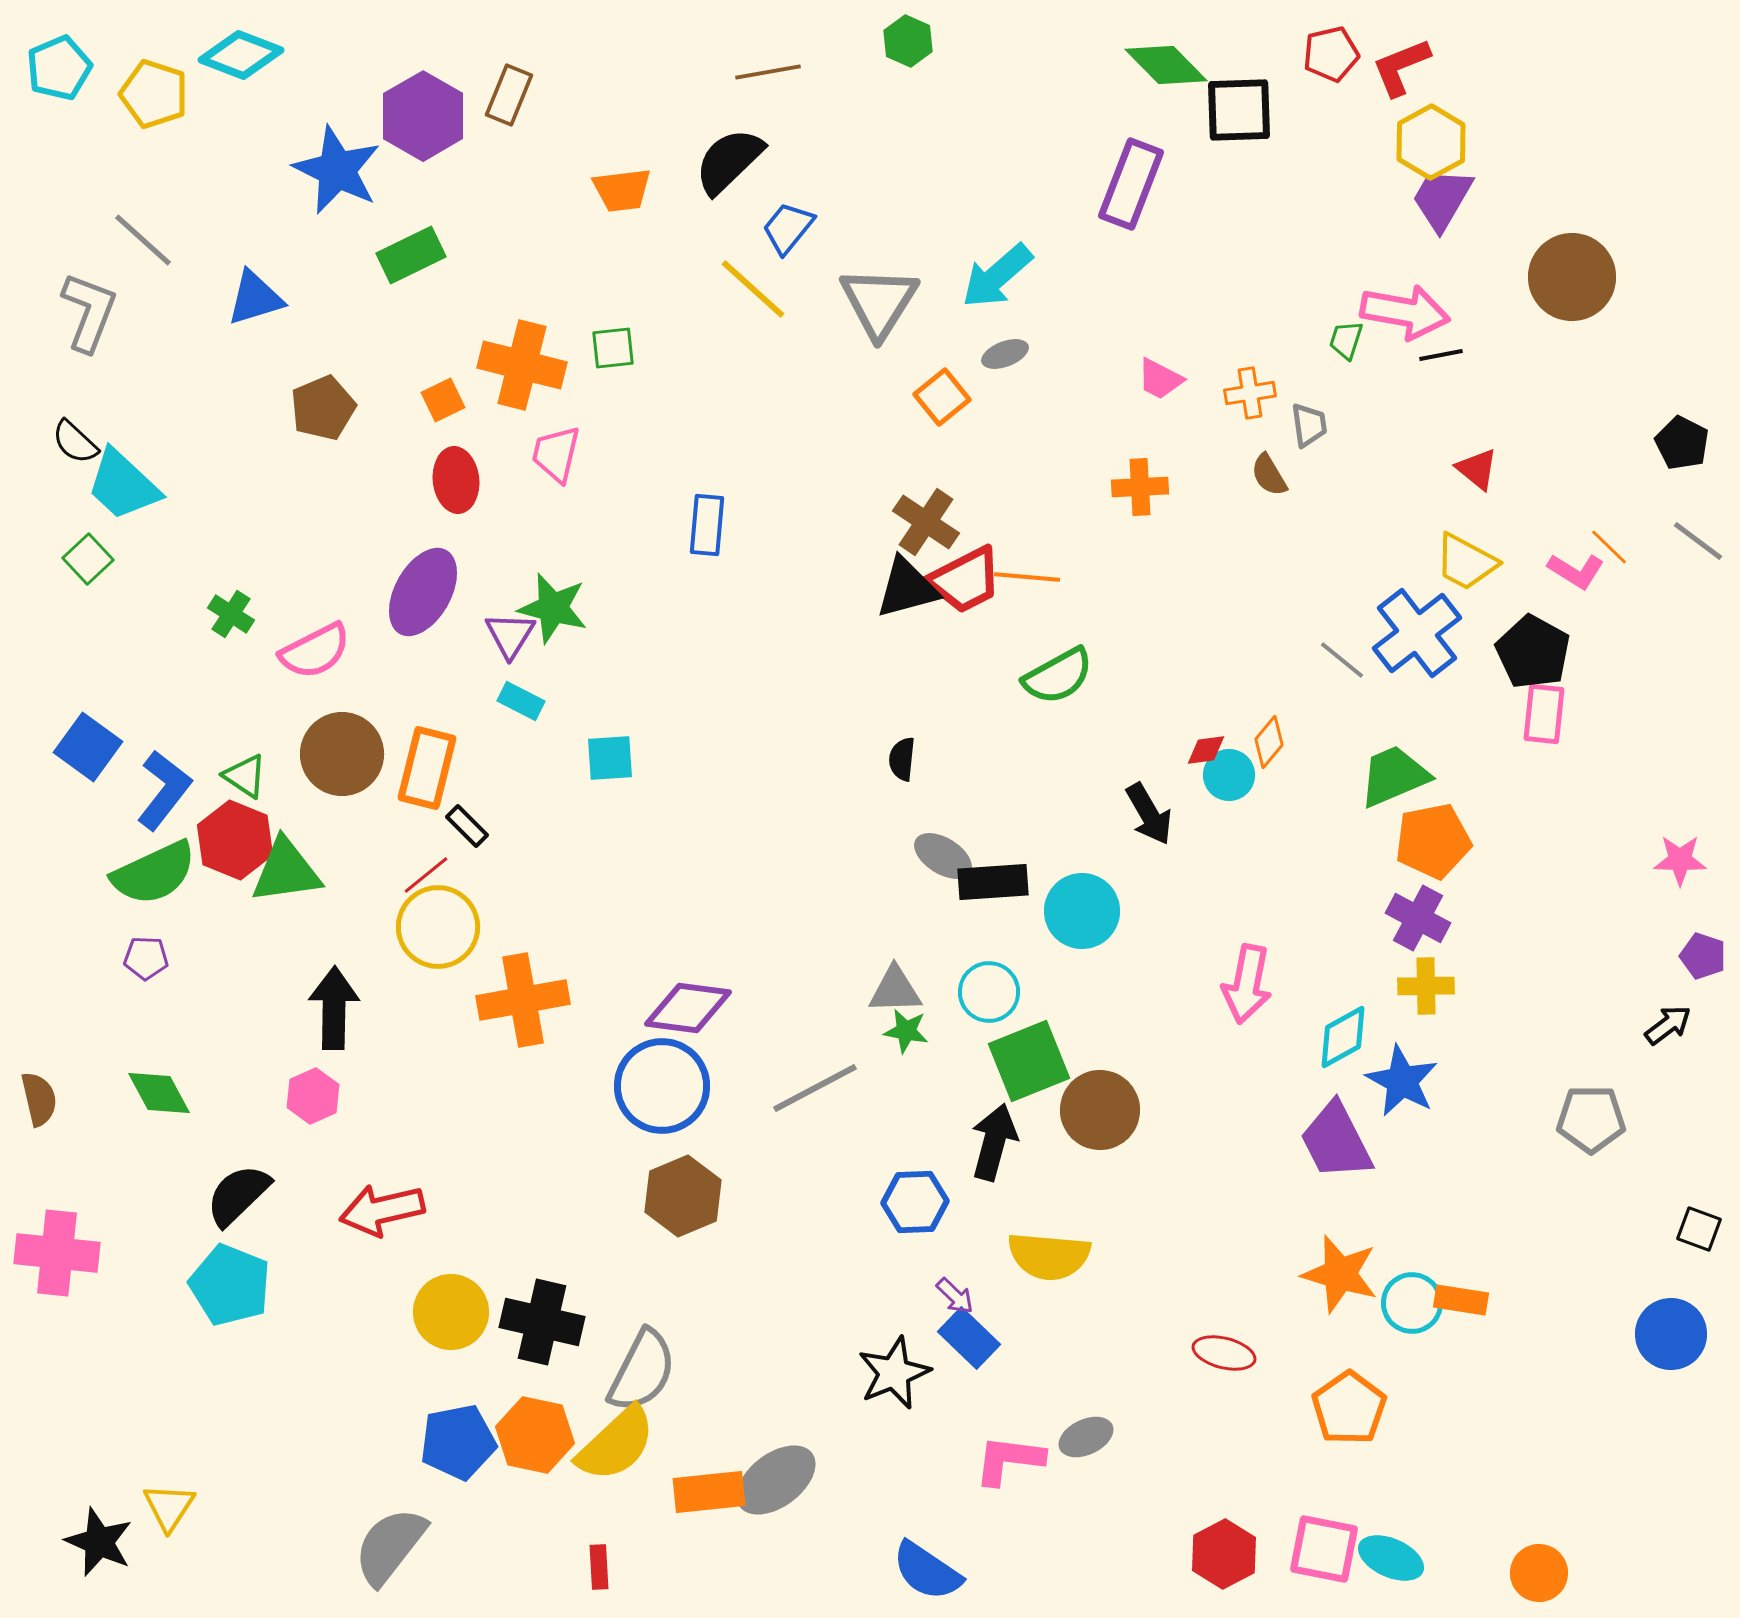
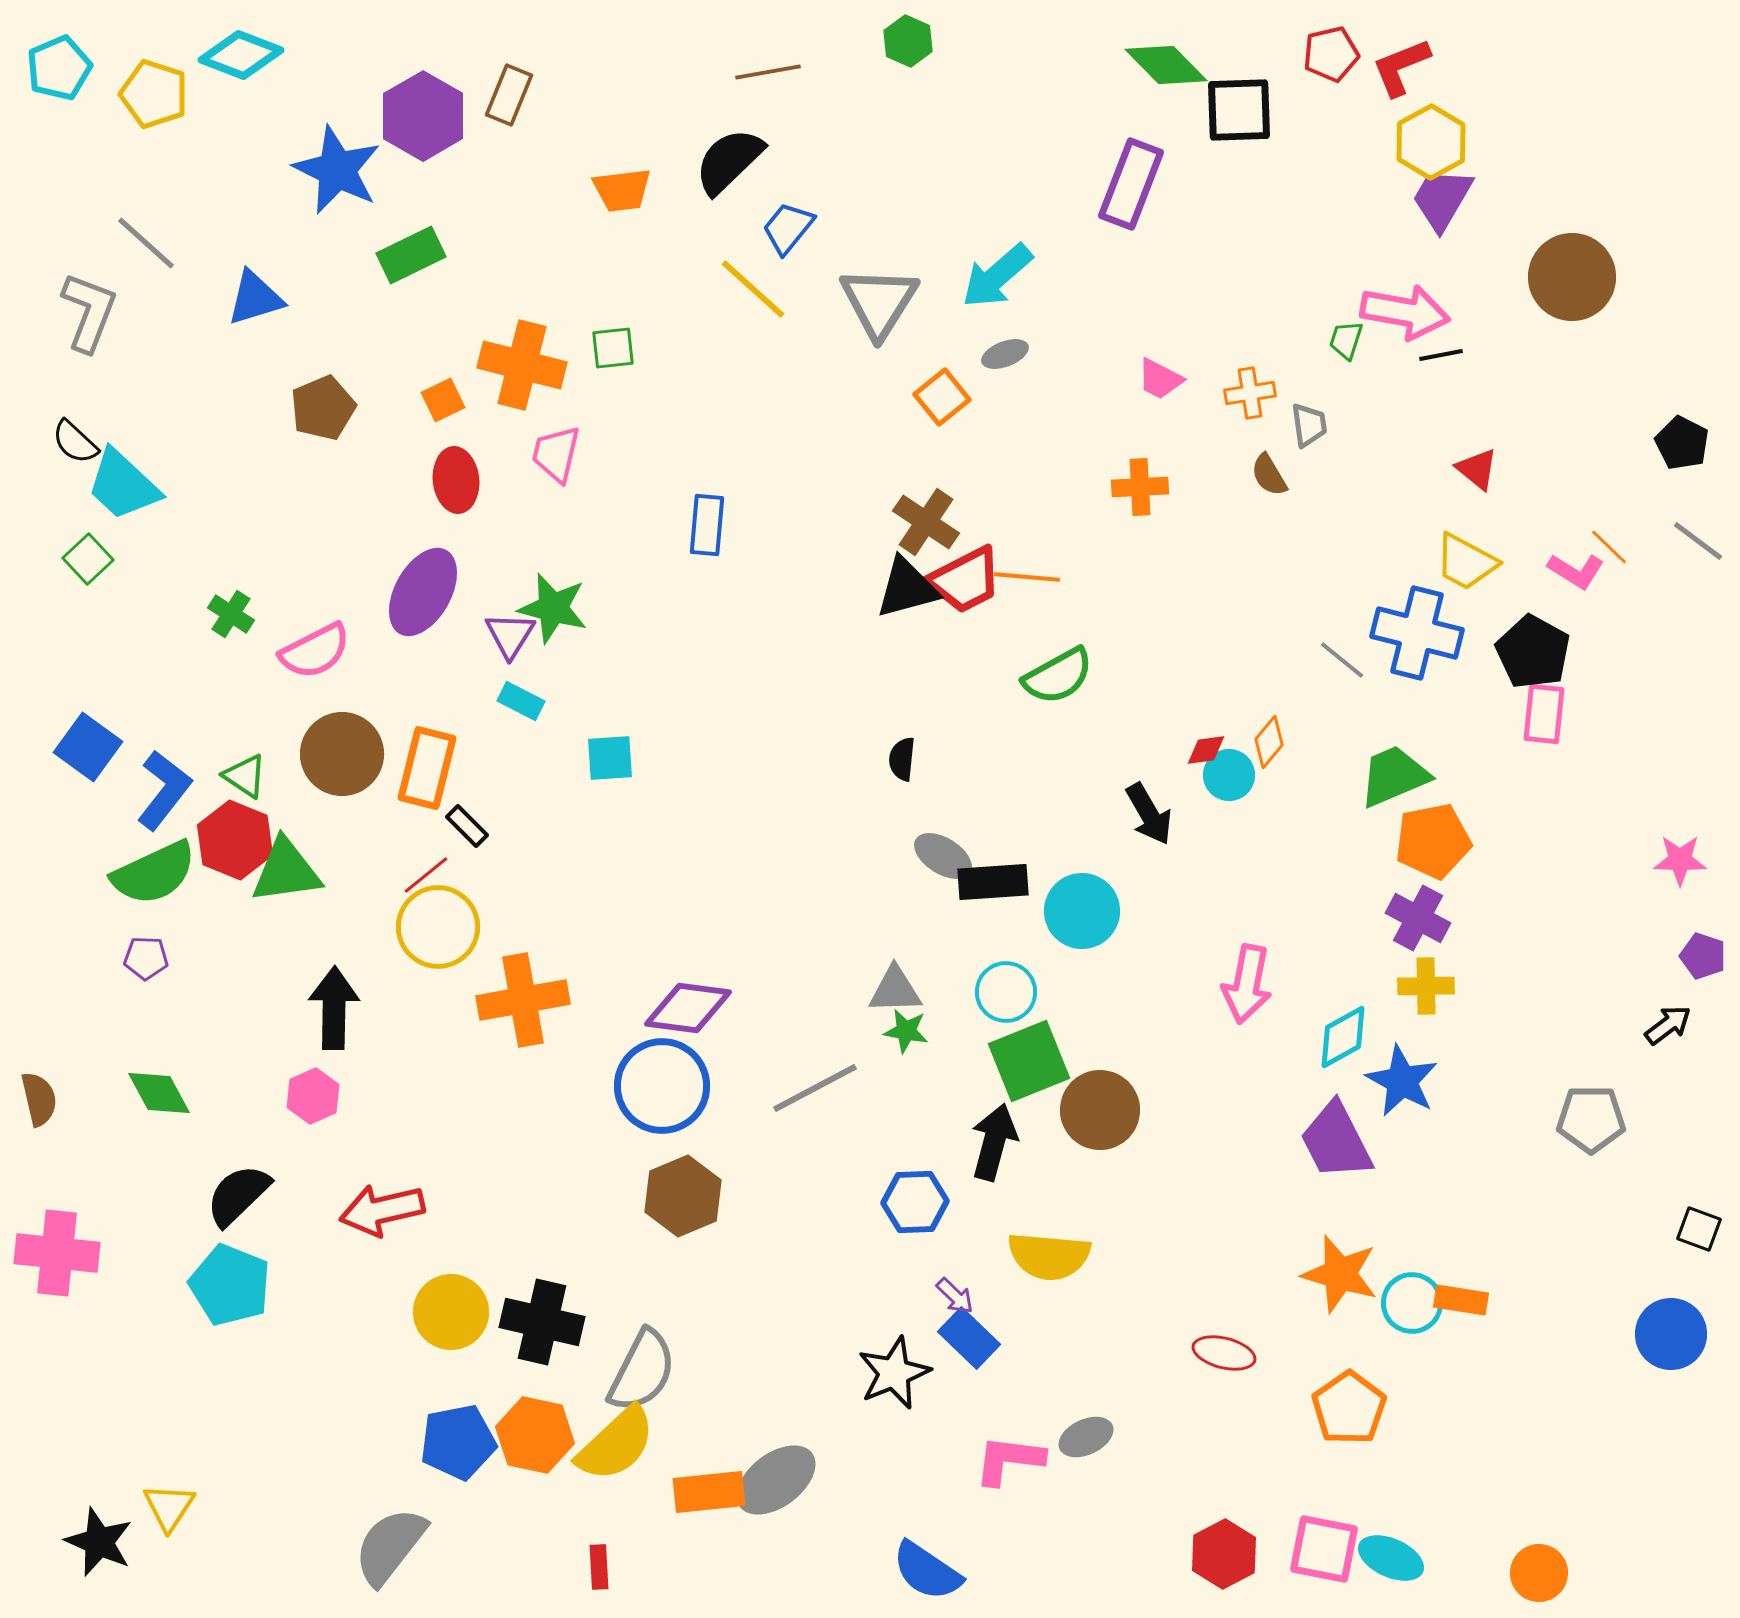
gray line at (143, 240): moved 3 px right, 3 px down
blue cross at (1417, 633): rotated 38 degrees counterclockwise
cyan circle at (989, 992): moved 17 px right
